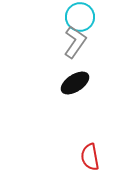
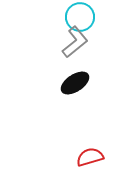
gray L-shape: rotated 16 degrees clockwise
red semicircle: rotated 84 degrees clockwise
